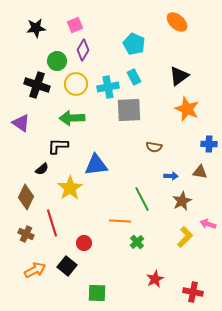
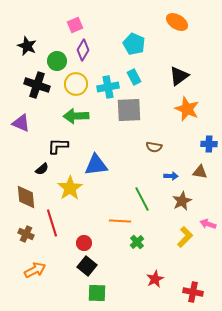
orange ellipse: rotated 10 degrees counterclockwise
black star: moved 9 px left, 18 px down; rotated 30 degrees clockwise
green arrow: moved 4 px right, 2 px up
purple triangle: rotated 12 degrees counterclockwise
brown diamond: rotated 30 degrees counterclockwise
black square: moved 20 px right
